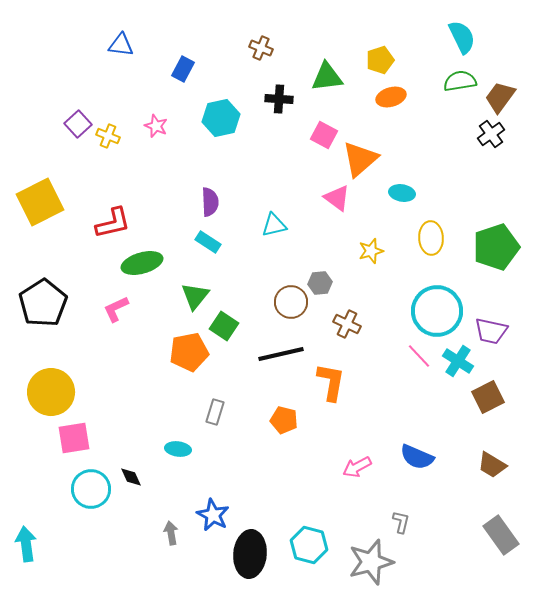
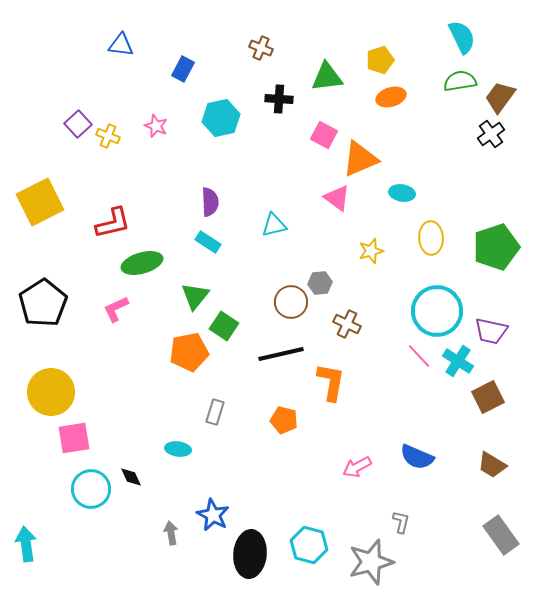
orange triangle at (360, 159): rotated 18 degrees clockwise
